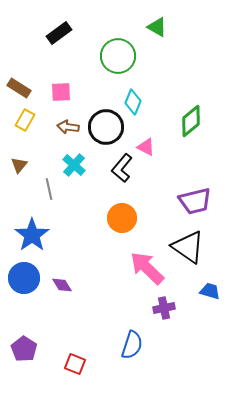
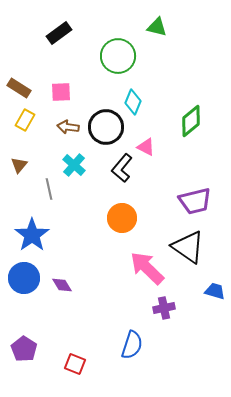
green triangle: rotated 15 degrees counterclockwise
blue trapezoid: moved 5 px right
